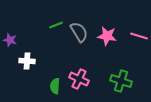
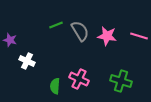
gray semicircle: moved 1 px right, 1 px up
white cross: rotated 21 degrees clockwise
